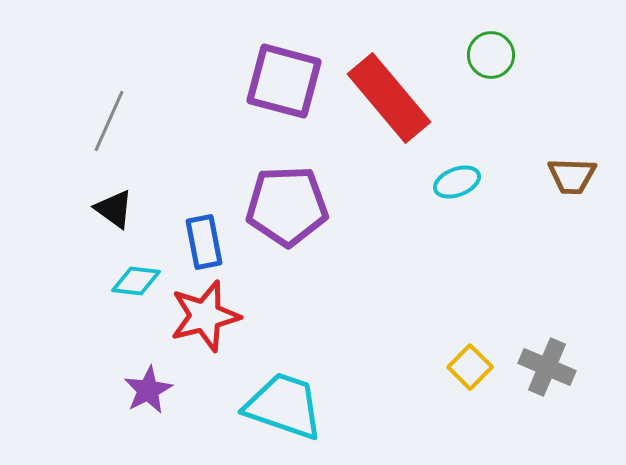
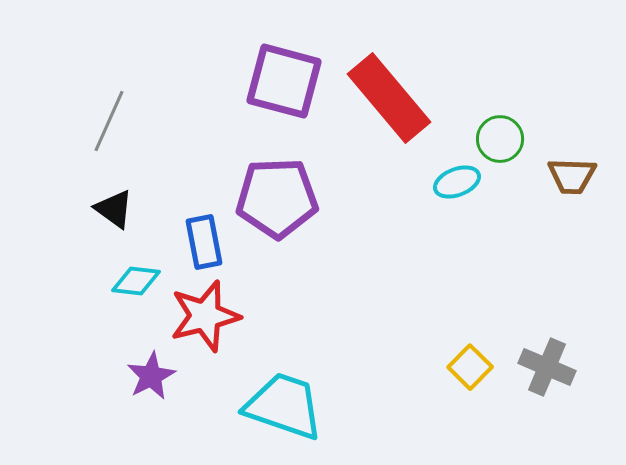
green circle: moved 9 px right, 84 px down
purple pentagon: moved 10 px left, 8 px up
purple star: moved 3 px right, 14 px up
